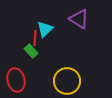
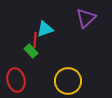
purple triangle: moved 7 px right, 1 px up; rotated 45 degrees clockwise
cyan triangle: rotated 24 degrees clockwise
red line: moved 2 px down
yellow circle: moved 1 px right
